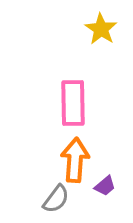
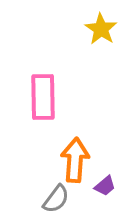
pink rectangle: moved 30 px left, 6 px up
